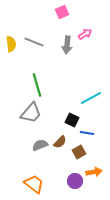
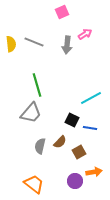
blue line: moved 3 px right, 5 px up
gray semicircle: moved 1 px down; rotated 56 degrees counterclockwise
